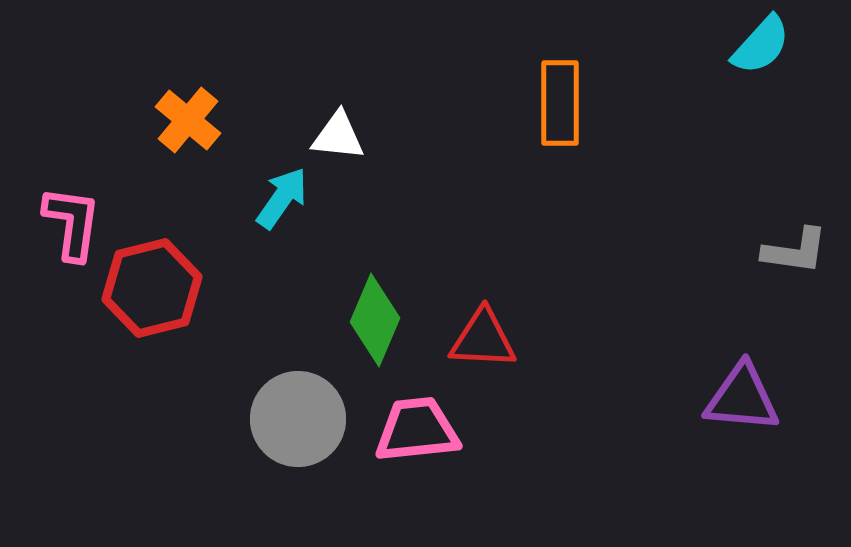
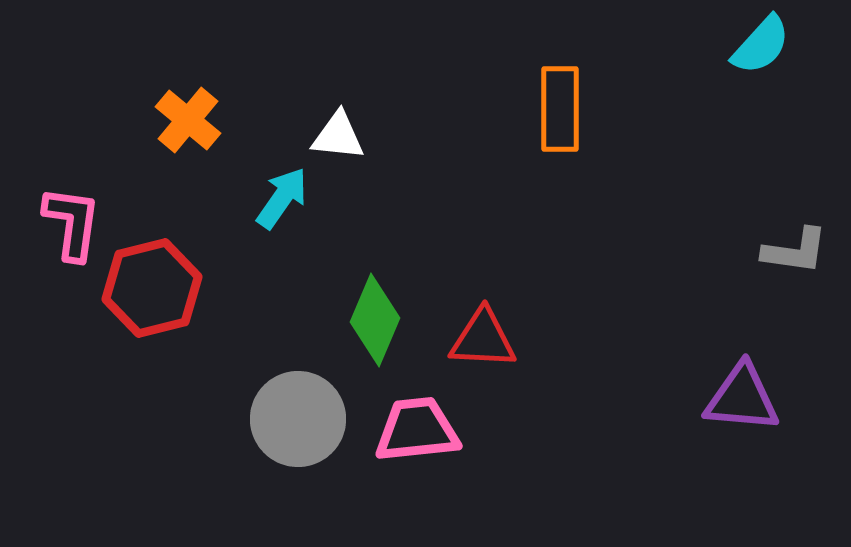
orange rectangle: moved 6 px down
